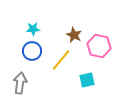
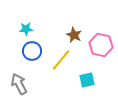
cyan star: moved 7 px left
pink hexagon: moved 2 px right, 1 px up
gray arrow: moved 1 px left, 1 px down; rotated 35 degrees counterclockwise
